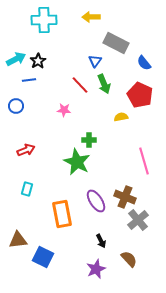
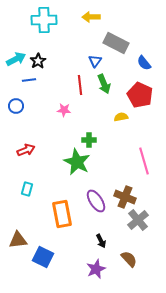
red line: rotated 36 degrees clockwise
